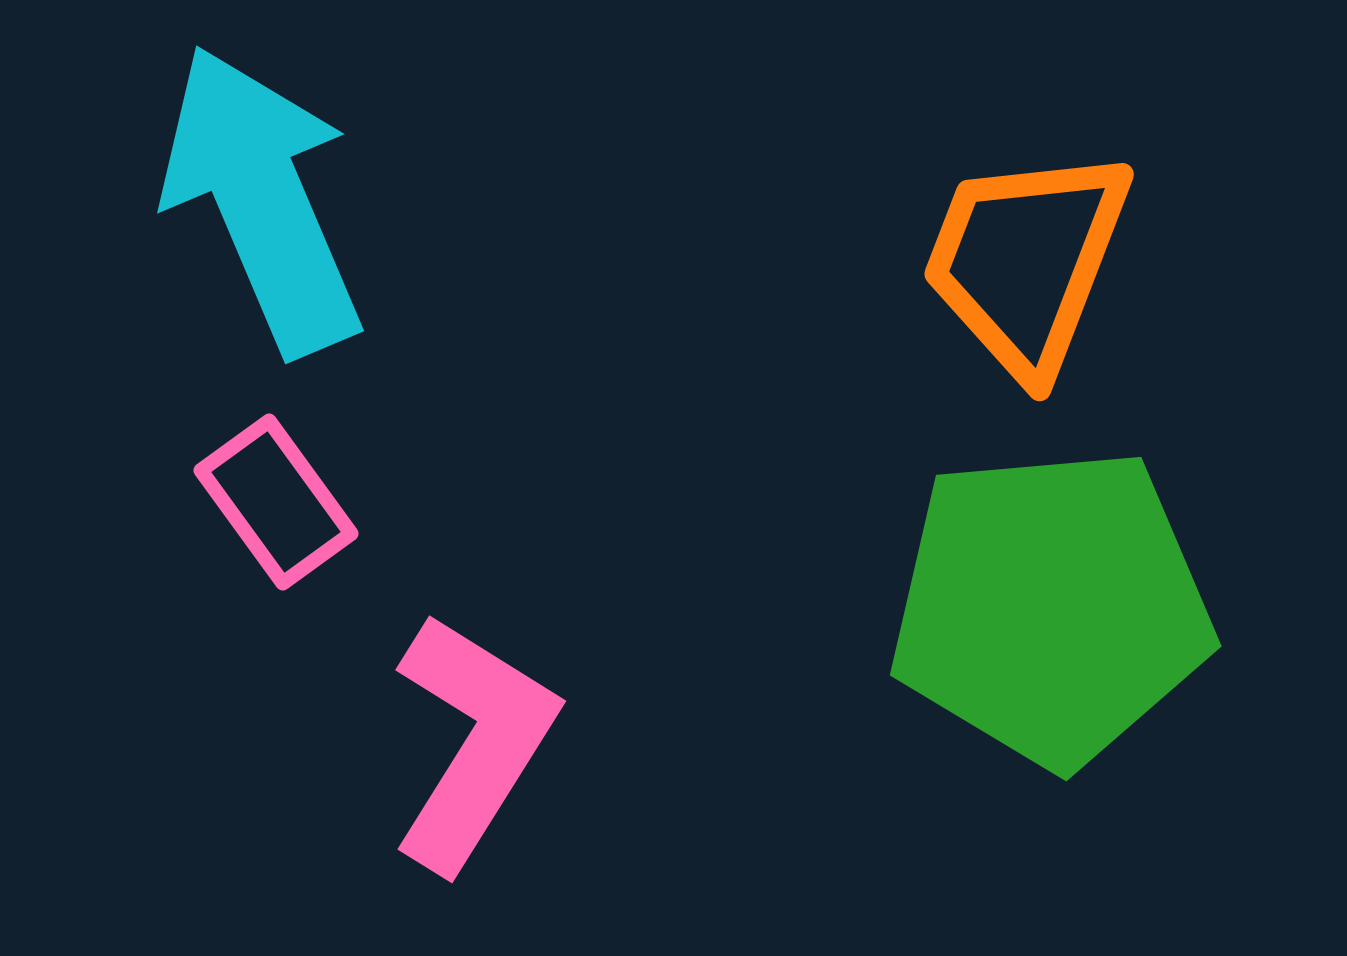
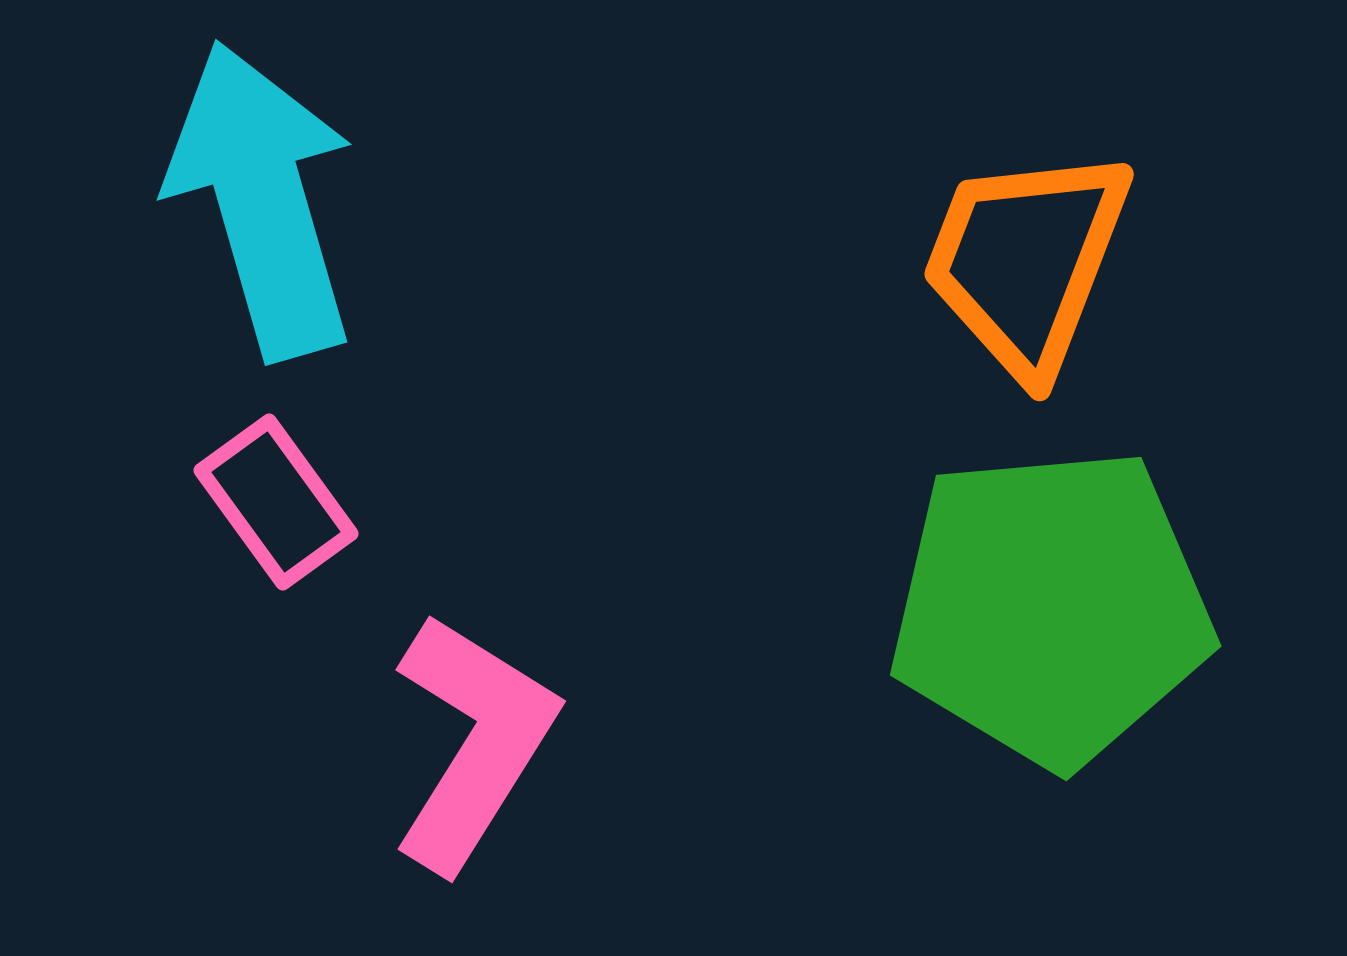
cyan arrow: rotated 7 degrees clockwise
